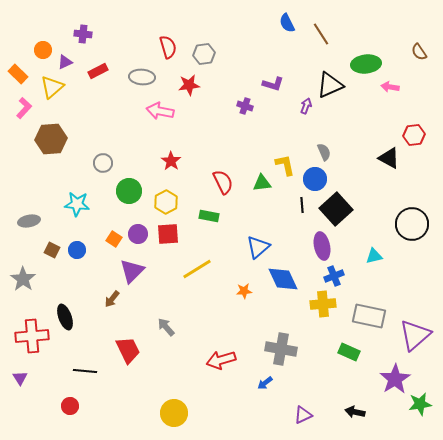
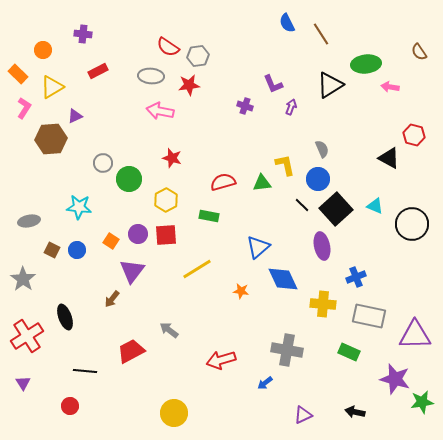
red semicircle at (168, 47): rotated 140 degrees clockwise
gray hexagon at (204, 54): moved 6 px left, 2 px down
purple triangle at (65, 62): moved 10 px right, 54 px down
gray ellipse at (142, 77): moved 9 px right, 1 px up
purple L-shape at (273, 84): rotated 50 degrees clockwise
black triangle at (330, 85): rotated 8 degrees counterclockwise
yellow triangle at (52, 87): rotated 10 degrees clockwise
purple arrow at (306, 106): moved 15 px left, 1 px down
pink L-shape at (24, 108): rotated 10 degrees counterclockwise
red hexagon at (414, 135): rotated 20 degrees clockwise
gray semicircle at (324, 152): moved 2 px left, 3 px up
red star at (171, 161): moved 1 px right, 3 px up; rotated 18 degrees counterclockwise
blue circle at (315, 179): moved 3 px right
red semicircle at (223, 182): rotated 80 degrees counterclockwise
green circle at (129, 191): moved 12 px up
yellow hexagon at (166, 202): moved 2 px up
cyan star at (77, 204): moved 2 px right, 3 px down
black line at (302, 205): rotated 42 degrees counterclockwise
red square at (168, 234): moved 2 px left, 1 px down
orange square at (114, 239): moved 3 px left, 2 px down
cyan triangle at (374, 256): moved 1 px right, 50 px up; rotated 36 degrees clockwise
purple triangle at (132, 271): rotated 8 degrees counterclockwise
blue cross at (334, 276): moved 22 px right, 1 px down
orange star at (244, 291): moved 3 px left; rotated 14 degrees clockwise
yellow cross at (323, 304): rotated 10 degrees clockwise
gray arrow at (166, 327): moved 3 px right, 3 px down; rotated 12 degrees counterclockwise
purple triangle at (415, 335): rotated 40 degrees clockwise
red cross at (32, 336): moved 5 px left; rotated 28 degrees counterclockwise
gray cross at (281, 349): moved 6 px right, 1 px down
red trapezoid at (128, 350): moved 3 px right, 1 px down; rotated 92 degrees counterclockwise
purple triangle at (20, 378): moved 3 px right, 5 px down
purple star at (395, 379): rotated 24 degrees counterclockwise
green star at (420, 404): moved 2 px right, 2 px up
